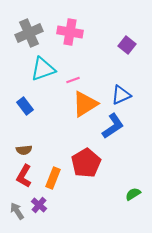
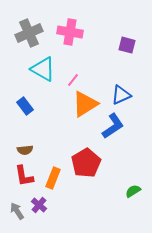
purple square: rotated 24 degrees counterclockwise
cyan triangle: rotated 48 degrees clockwise
pink line: rotated 32 degrees counterclockwise
brown semicircle: moved 1 px right
red L-shape: rotated 40 degrees counterclockwise
green semicircle: moved 3 px up
